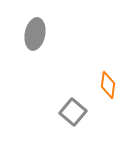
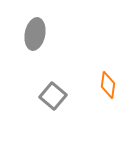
gray square: moved 20 px left, 16 px up
